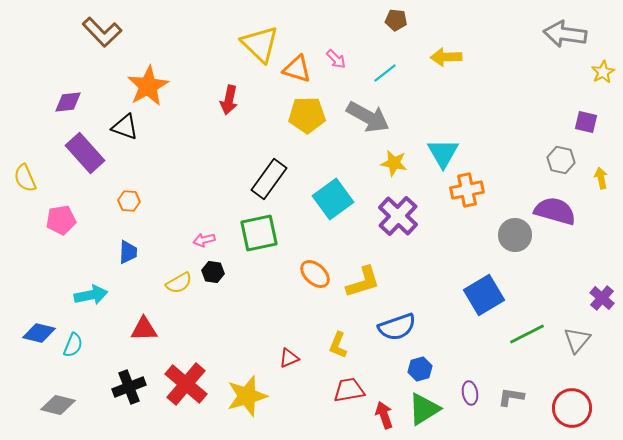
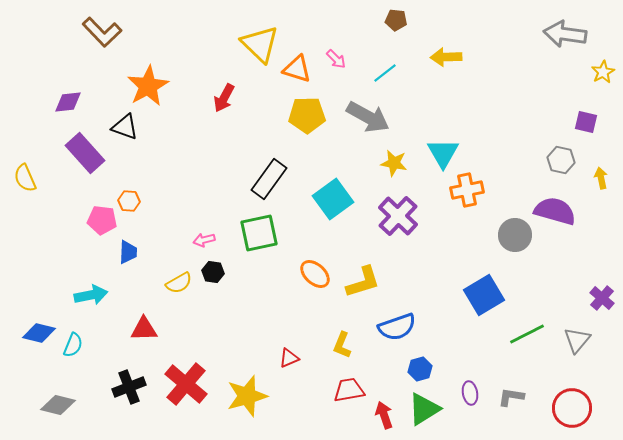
red arrow at (229, 100): moved 5 px left, 2 px up; rotated 16 degrees clockwise
pink pentagon at (61, 220): moved 41 px right; rotated 16 degrees clockwise
yellow L-shape at (338, 345): moved 4 px right
